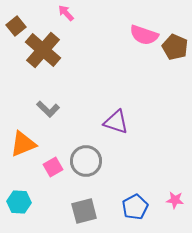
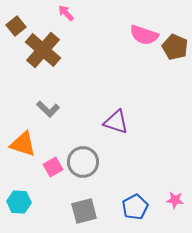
orange triangle: rotated 40 degrees clockwise
gray circle: moved 3 px left, 1 px down
